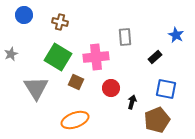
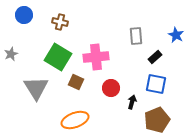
gray rectangle: moved 11 px right, 1 px up
blue square: moved 10 px left, 5 px up
